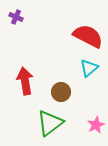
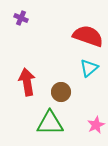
purple cross: moved 5 px right, 1 px down
red semicircle: rotated 8 degrees counterclockwise
red arrow: moved 2 px right, 1 px down
green triangle: rotated 36 degrees clockwise
